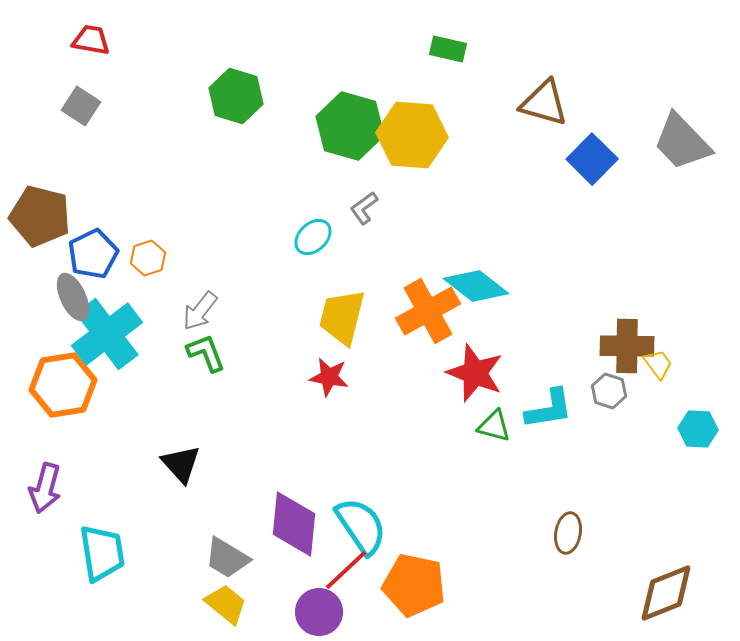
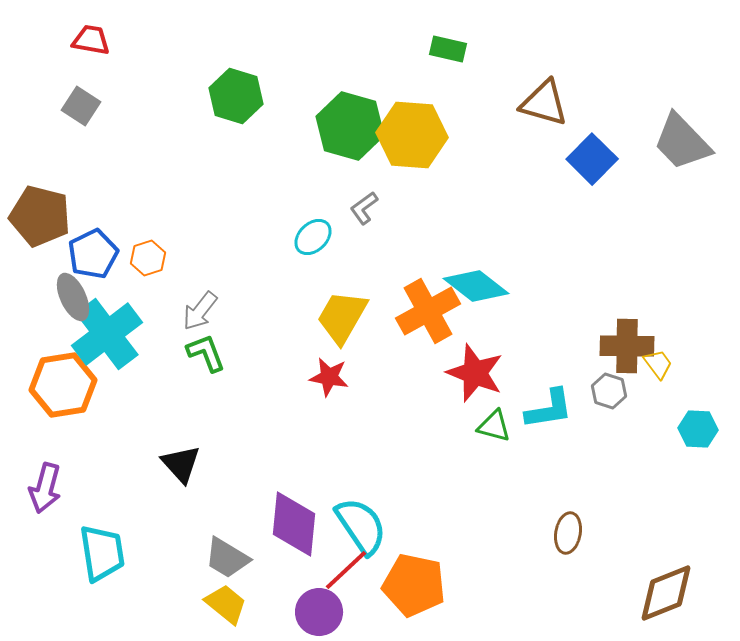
yellow trapezoid at (342, 317): rotated 16 degrees clockwise
